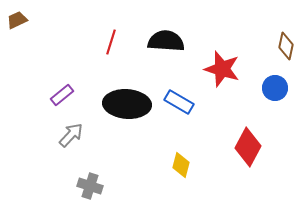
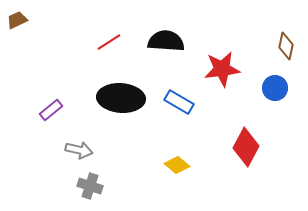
red line: moved 2 px left; rotated 40 degrees clockwise
red star: rotated 24 degrees counterclockwise
purple rectangle: moved 11 px left, 15 px down
black ellipse: moved 6 px left, 6 px up
gray arrow: moved 8 px right, 15 px down; rotated 60 degrees clockwise
red diamond: moved 2 px left
yellow diamond: moved 4 px left; rotated 65 degrees counterclockwise
